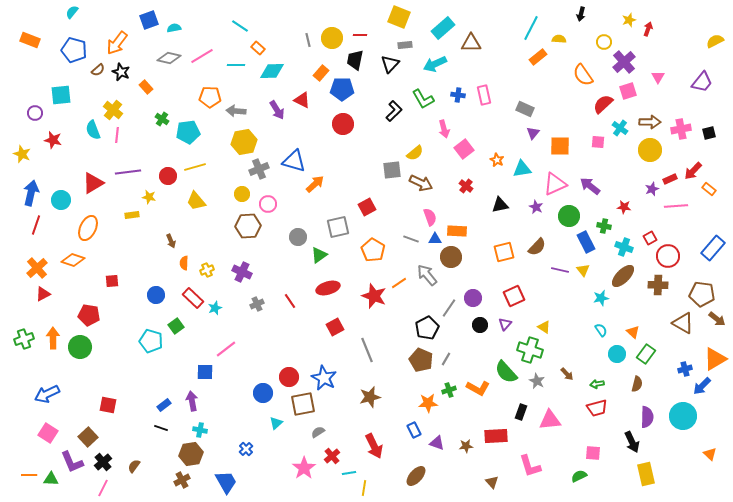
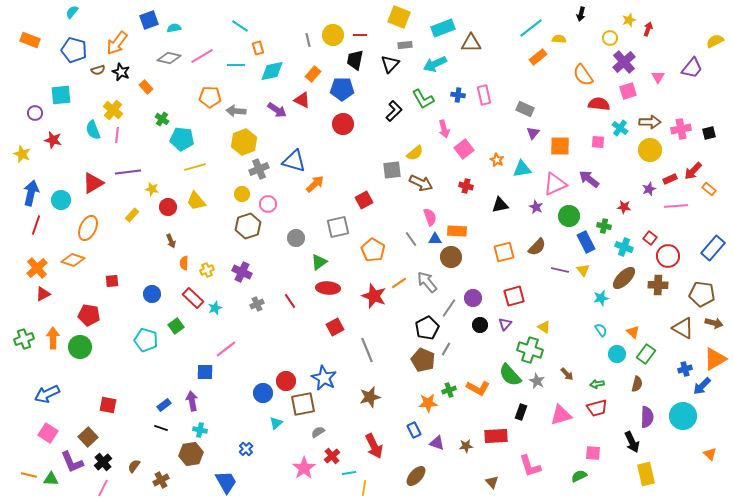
cyan rectangle at (443, 28): rotated 20 degrees clockwise
cyan line at (531, 28): rotated 25 degrees clockwise
yellow circle at (332, 38): moved 1 px right, 3 px up
yellow circle at (604, 42): moved 6 px right, 4 px up
orange rectangle at (258, 48): rotated 32 degrees clockwise
brown semicircle at (98, 70): rotated 24 degrees clockwise
cyan diamond at (272, 71): rotated 10 degrees counterclockwise
orange rectangle at (321, 73): moved 8 px left, 1 px down
purple trapezoid at (702, 82): moved 10 px left, 14 px up
red semicircle at (603, 104): moved 4 px left; rotated 50 degrees clockwise
purple arrow at (277, 110): rotated 24 degrees counterclockwise
cyan pentagon at (188, 132): moved 6 px left, 7 px down; rotated 15 degrees clockwise
yellow hexagon at (244, 142): rotated 10 degrees counterclockwise
red circle at (168, 176): moved 31 px down
red cross at (466, 186): rotated 24 degrees counterclockwise
purple arrow at (590, 186): moved 1 px left, 7 px up
purple star at (652, 189): moved 3 px left
yellow star at (149, 197): moved 3 px right, 8 px up
red square at (367, 207): moved 3 px left, 7 px up
yellow rectangle at (132, 215): rotated 40 degrees counterclockwise
brown hexagon at (248, 226): rotated 15 degrees counterclockwise
gray circle at (298, 237): moved 2 px left, 1 px down
red square at (650, 238): rotated 24 degrees counterclockwise
gray line at (411, 239): rotated 35 degrees clockwise
green triangle at (319, 255): moved 7 px down
gray arrow at (427, 275): moved 7 px down
brown ellipse at (623, 276): moved 1 px right, 2 px down
red ellipse at (328, 288): rotated 20 degrees clockwise
blue circle at (156, 295): moved 4 px left, 1 px up
red square at (514, 296): rotated 10 degrees clockwise
brown arrow at (717, 319): moved 3 px left, 4 px down; rotated 24 degrees counterclockwise
brown triangle at (683, 323): moved 5 px down
cyan pentagon at (151, 341): moved 5 px left, 1 px up
gray line at (446, 359): moved 10 px up
brown pentagon at (421, 360): moved 2 px right
green semicircle at (506, 372): moved 4 px right, 3 px down
red circle at (289, 377): moved 3 px left, 4 px down
pink triangle at (550, 420): moved 11 px right, 5 px up; rotated 10 degrees counterclockwise
orange line at (29, 475): rotated 14 degrees clockwise
brown cross at (182, 480): moved 21 px left
